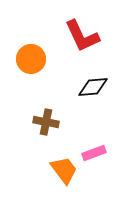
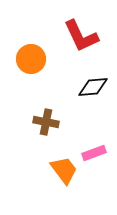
red L-shape: moved 1 px left
